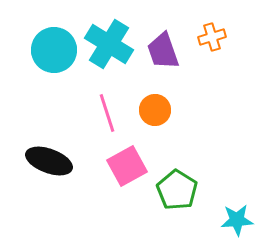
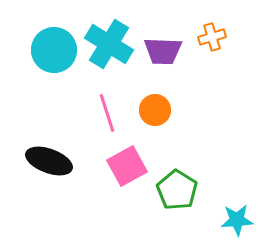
purple trapezoid: rotated 69 degrees counterclockwise
